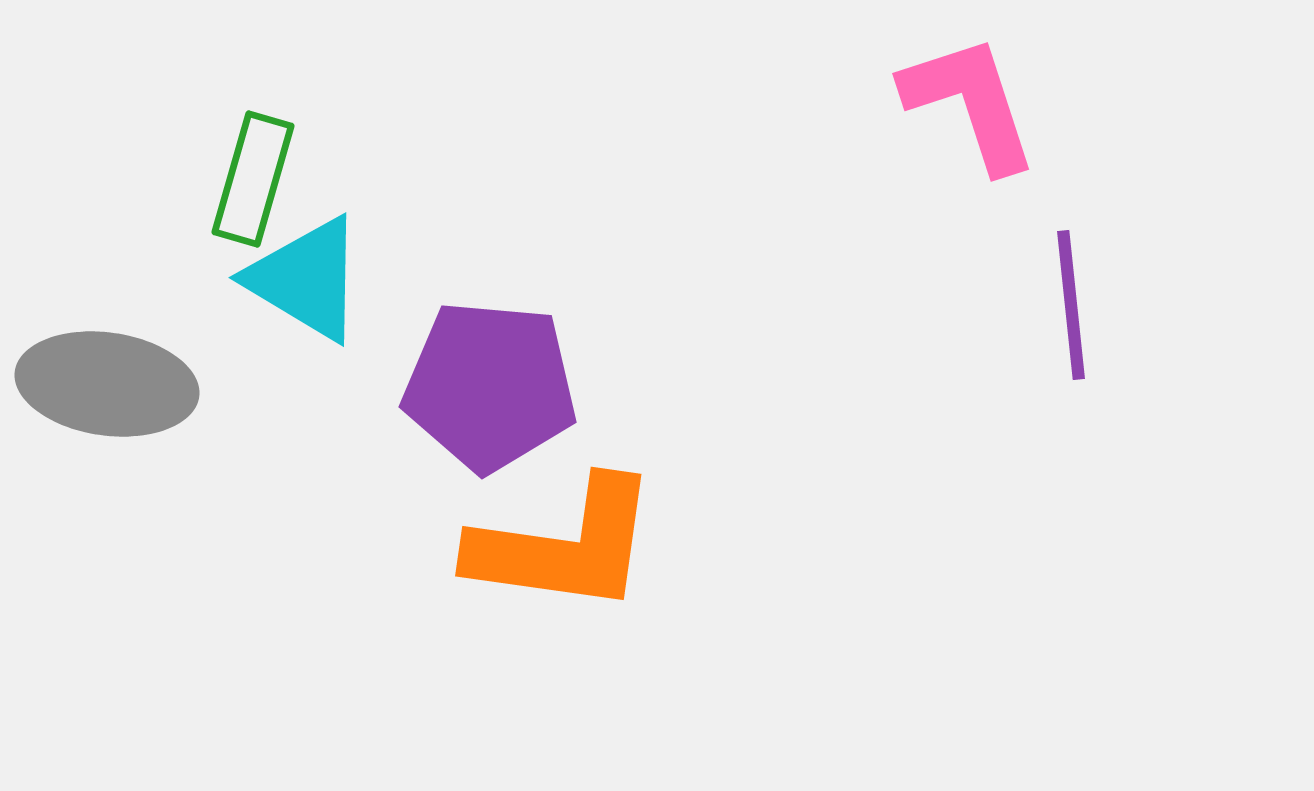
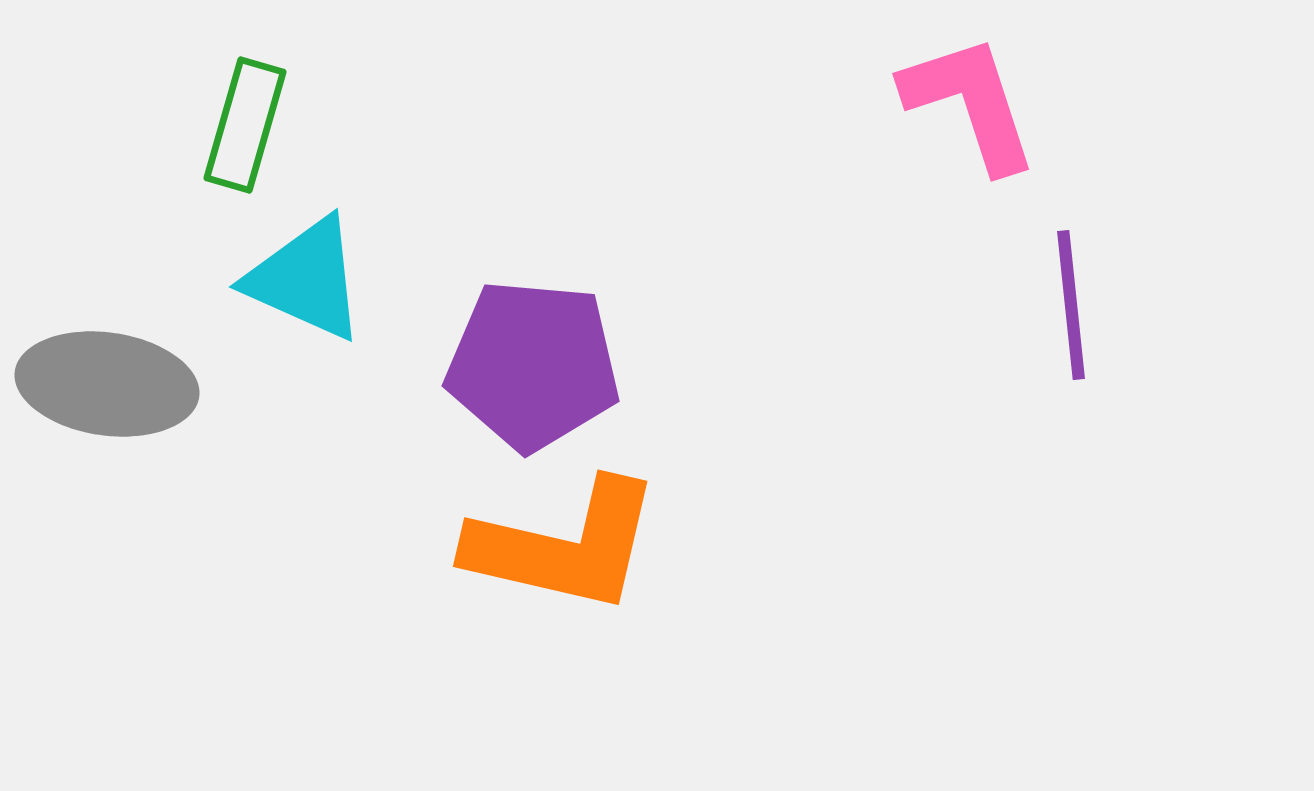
green rectangle: moved 8 px left, 54 px up
cyan triangle: rotated 7 degrees counterclockwise
purple pentagon: moved 43 px right, 21 px up
orange L-shape: rotated 5 degrees clockwise
